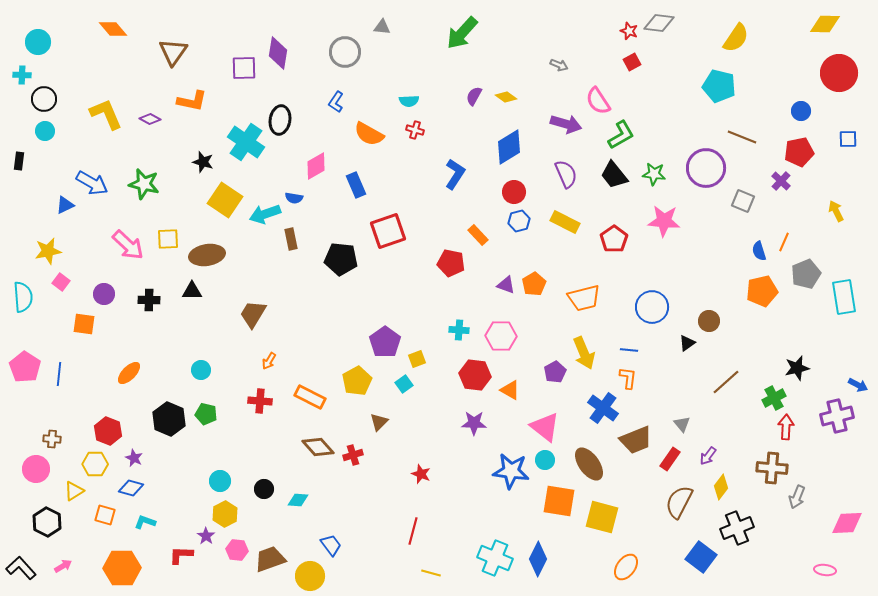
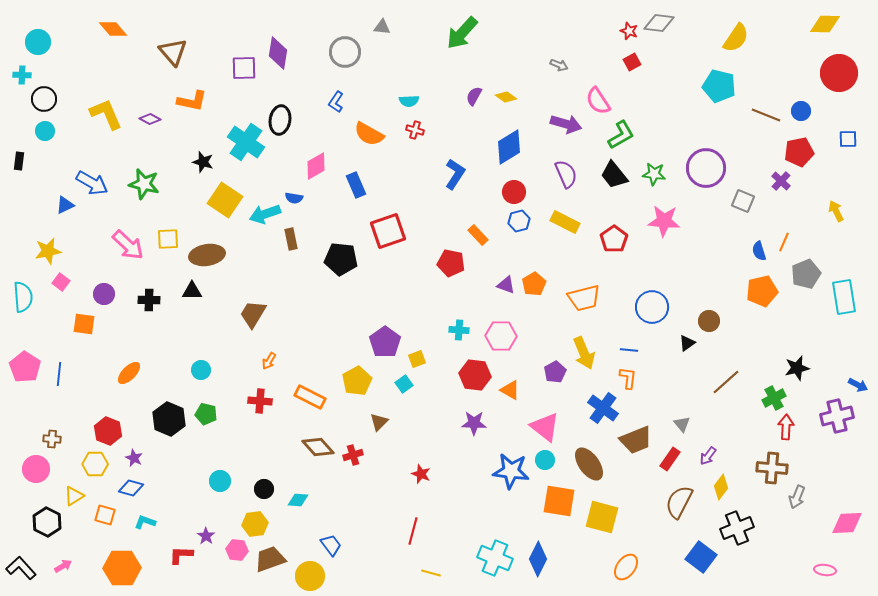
brown triangle at (173, 52): rotated 16 degrees counterclockwise
brown line at (742, 137): moved 24 px right, 22 px up
yellow triangle at (74, 491): moved 5 px down
yellow hexagon at (225, 514): moved 30 px right, 10 px down; rotated 20 degrees clockwise
